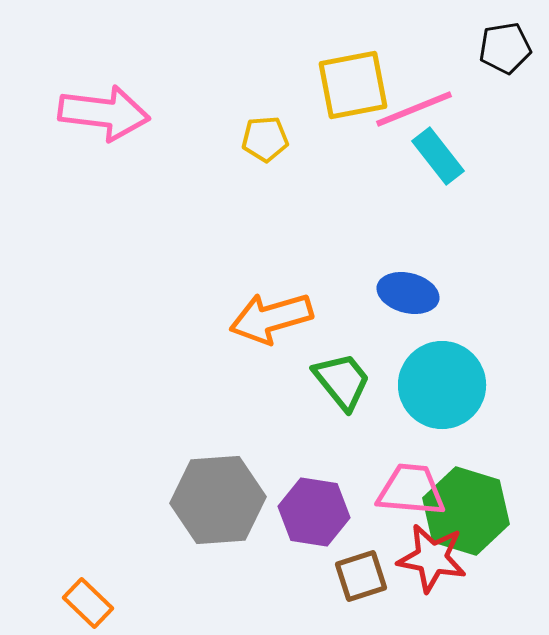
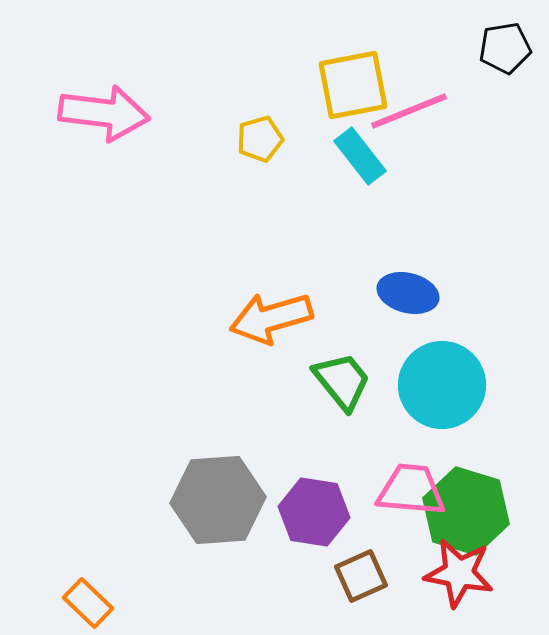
pink line: moved 5 px left, 2 px down
yellow pentagon: moved 5 px left; rotated 12 degrees counterclockwise
cyan rectangle: moved 78 px left
red star: moved 27 px right, 15 px down
brown square: rotated 6 degrees counterclockwise
